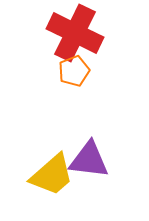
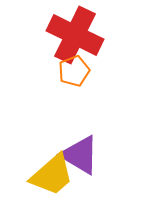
red cross: moved 2 px down
purple triangle: moved 9 px left, 5 px up; rotated 24 degrees clockwise
